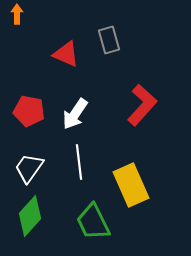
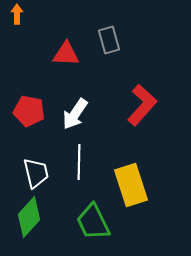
red triangle: rotated 20 degrees counterclockwise
white line: rotated 8 degrees clockwise
white trapezoid: moved 7 px right, 5 px down; rotated 132 degrees clockwise
yellow rectangle: rotated 6 degrees clockwise
green diamond: moved 1 px left, 1 px down
